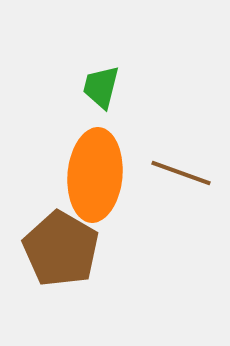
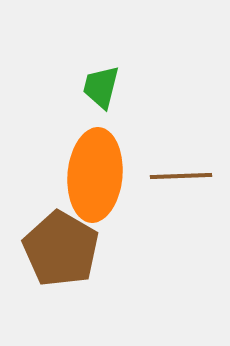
brown line: moved 3 px down; rotated 22 degrees counterclockwise
